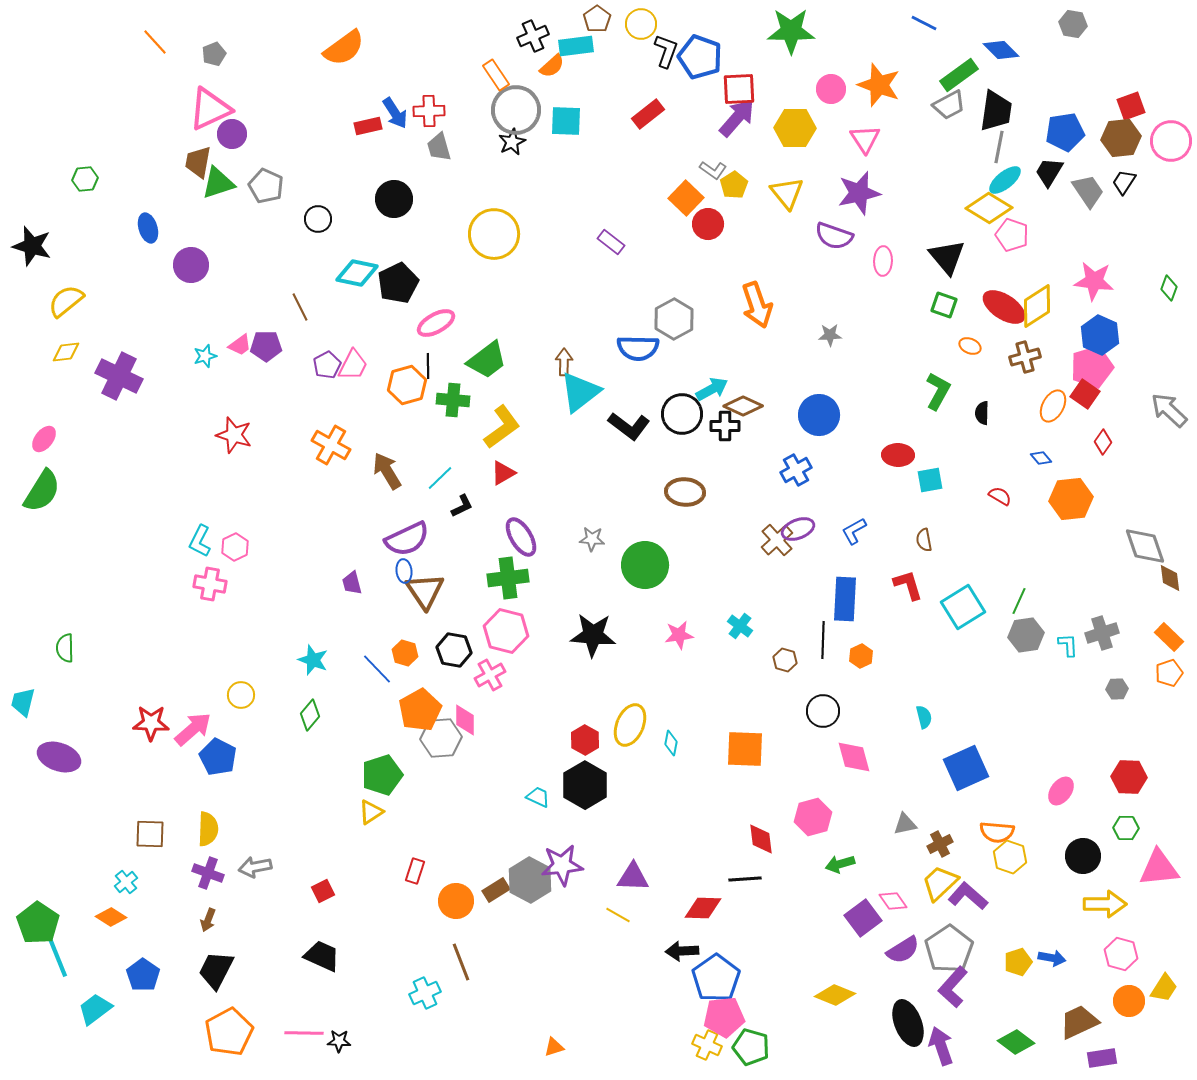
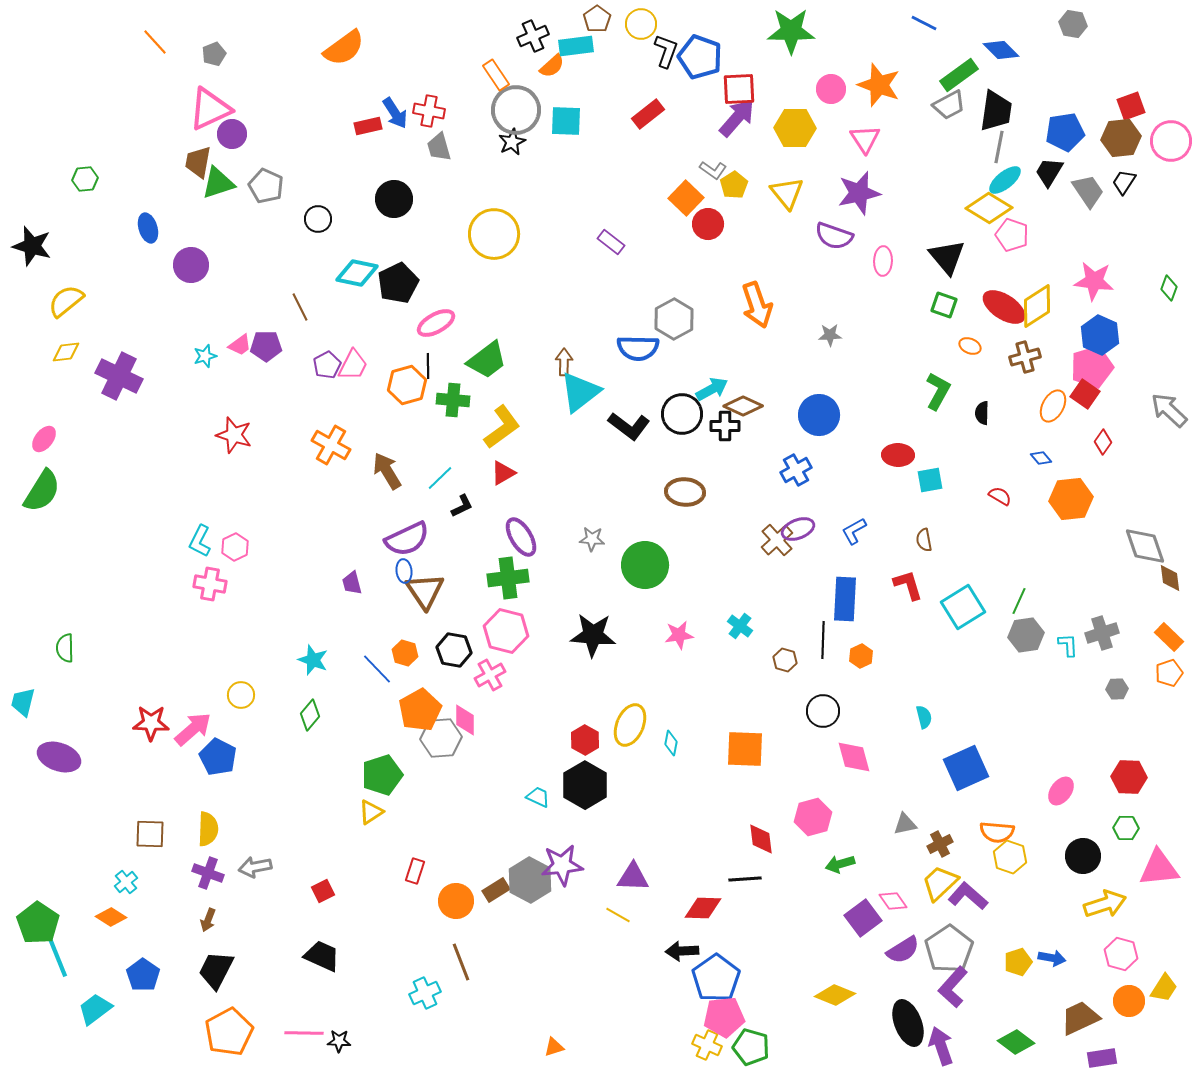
red cross at (429, 111): rotated 12 degrees clockwise
yellow arrow at (1105, 904): rotated 18 degrees counterclockwise
brown trapezoid at (1079, 1022): moved 1 px right, 4 px up
